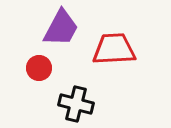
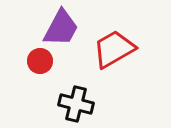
red trapezoid: rotated 27 degrees counterclockwise
red circle: moved 1 px right, 7 px up
